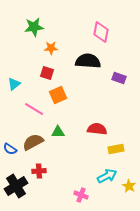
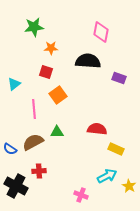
red square: moved 1 px left, 1 px up
orange square: rotated 12 degrees counterclockwise
pink line: rotated 54 degrees clockwise
green triangle: moved 1 px left
yellow rectangle: rotated 35 degrees clockwise
black cross: rotated 30 degrees counterclockwise
